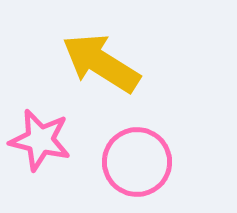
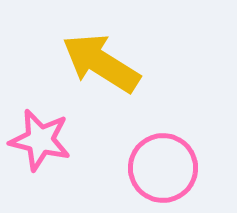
pink circle: moved 26 px right, 6 px down
